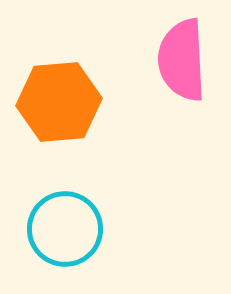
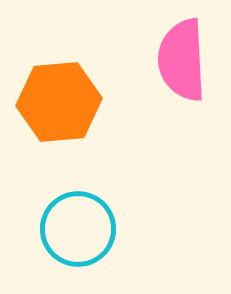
cyan circle: moved 13 px right
